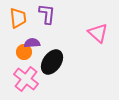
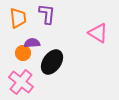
pink triangle: rotated 10 degrees counterclockwise
orange circle: moved 1 px left, 1 px down
pink cross: moved 5 px left, 3 px down
